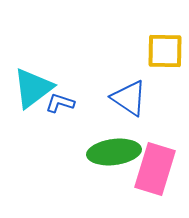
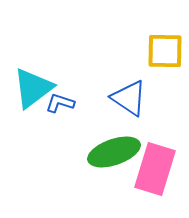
green ellipse: rotated 12 degrees counterclockwise
